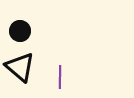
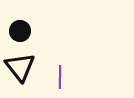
black triangle: rotated 12 degrees clockwise
